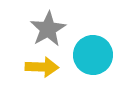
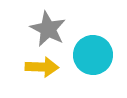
gray star: rotated 15 degrees counterclockwise
